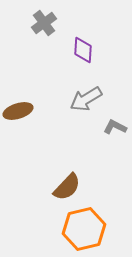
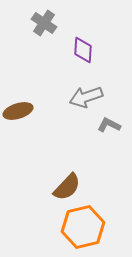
gray cross: rotated 20 degrees counterclockwise
gray arrow: moved 2 px up; rotated 12 degrees clockwise
gray L-shape: moved 6 px left, 2 px up
orange hexagon: moved 1 px left, 2 px up
